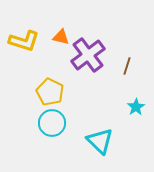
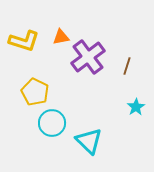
orange triangle: rotated 24 degrees counterclockwise
purple cross: moved 2 px down
yellow pentagon: moved 15 px left
cyan triangle: moved 11 px left
